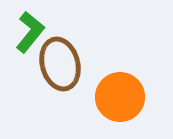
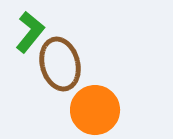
orange circle: moved 25 px left, 13 px down
